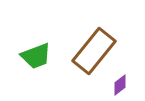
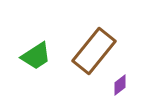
green trapezoid: rotated 12 degrees counterclockwise
